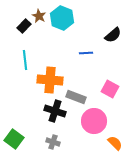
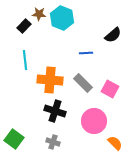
brown star: moved 2 px up; rotated 24 degrees counterclockwise
gray rectangle: moved 7 px right, 14 px up; rotated 24 degrees clockwise
